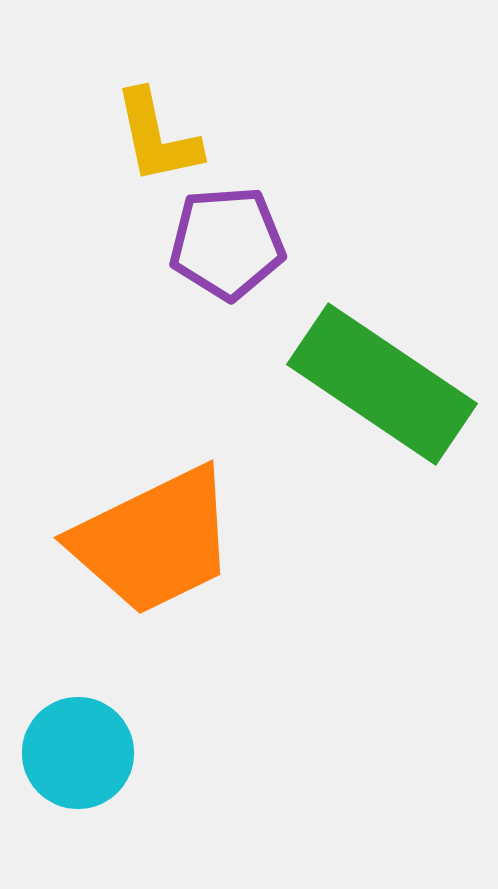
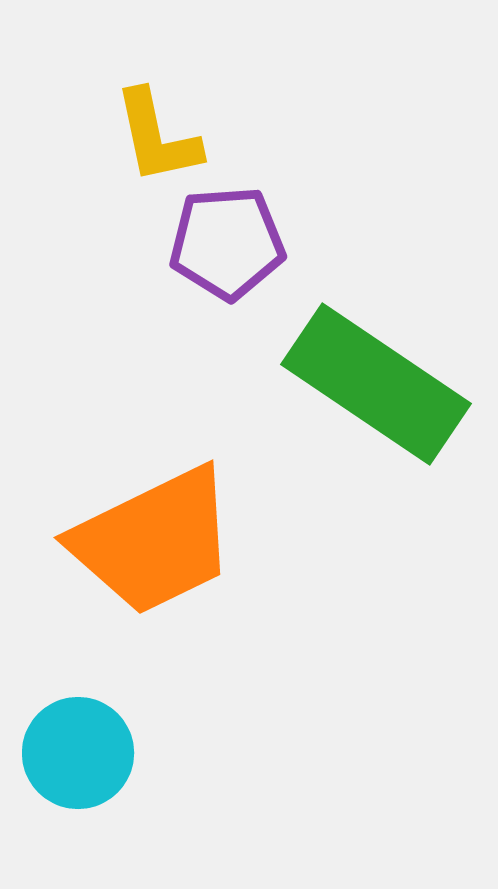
green rectangle: moved 6 px left
